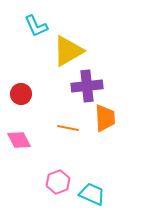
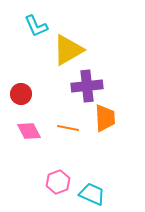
yellow triangle: moved 1 px up
pink diamond: moved 10 px right, 9 px up
